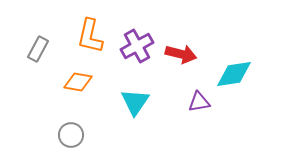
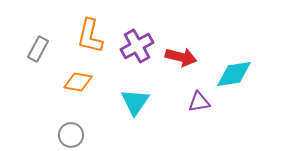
red arrow: moved 3 px down
